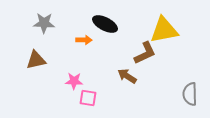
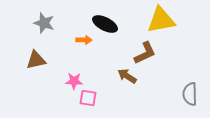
gray star: rotated 15 degrees clockwise
yellow triangle: moved 3 px left, 10 px up
